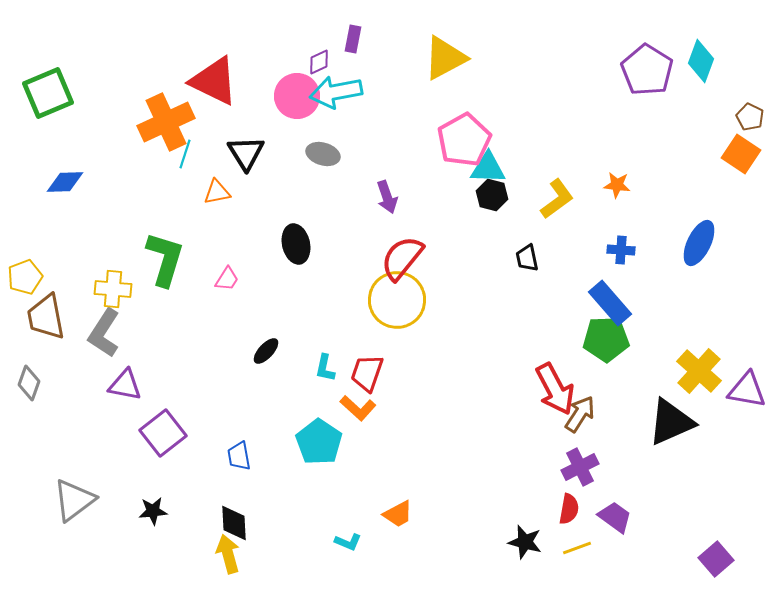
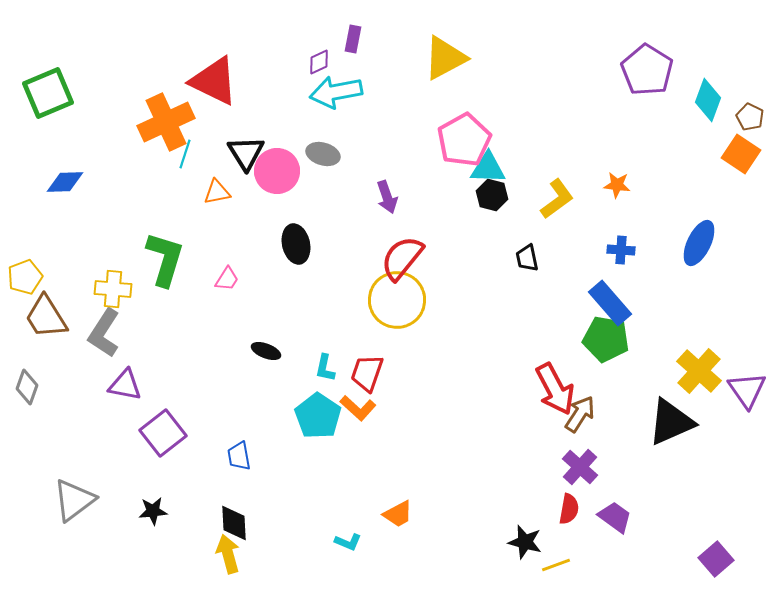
cyan diamond at (701, 61): moved 7 px right, 39 px down
pink circle at (297, 96): moved 20 px left, 75 px down
brown trapezoid at (46, 317): rotated 21 degrees counterclockwise
green pentagon at (606, 339): rotated 12 degrees clockwise
black ellipse at (266, 351): rotated 68 degrees clockwise
gray diamond at (29, 383): moved 2 px left, 4 px down
purple triangle at (747, 390): rotated 45 degrees clockwise
cyan pentagon at (319, 442): moved 1 px left, 26 px up
purple cross at (580, 467): rotated 21 degrees counterclockwise
yellow line at (577, 548): moved 21 px left, 17 px down
